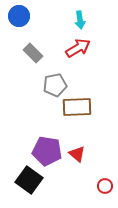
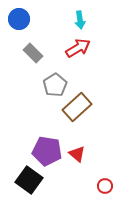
blue circle: moved 3 px down
gray pentagon: rotated 20 degrees counterclockwise
brown rectangle: rotated 40 degrees counterclockwise
